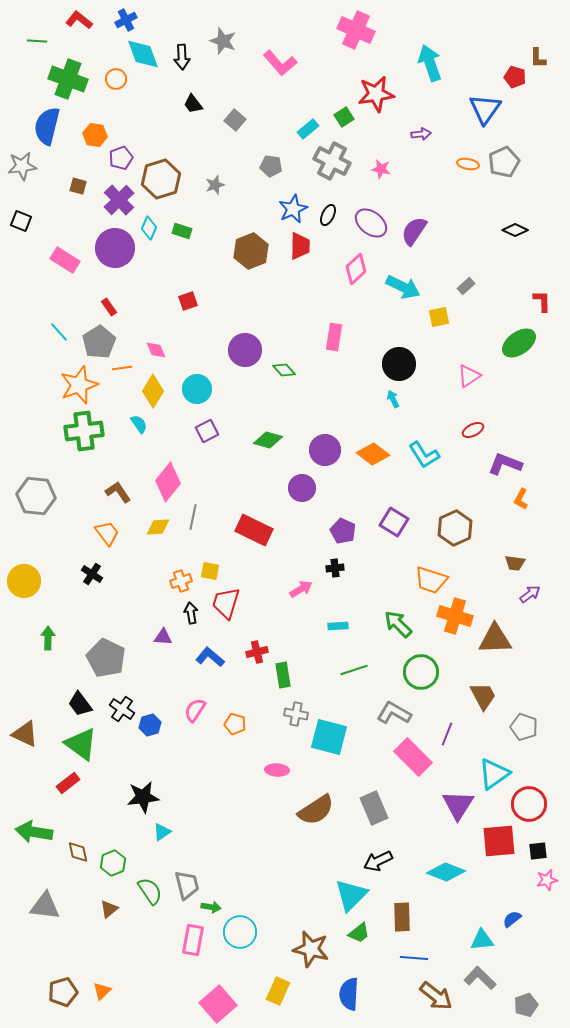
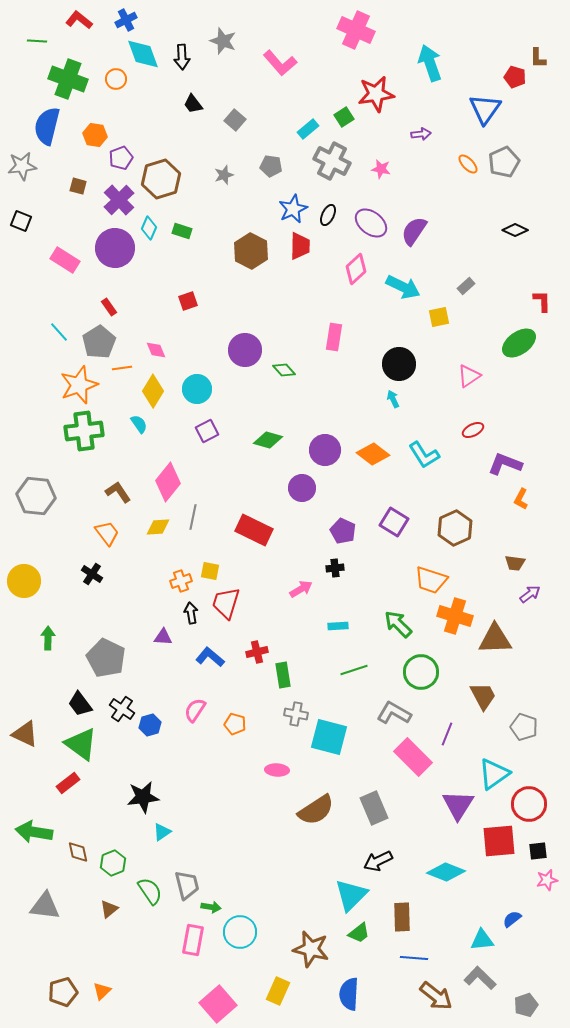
orange ellipse at (468, 164): rotated 35 degrees clockwise
gray star at (215, 185): moved 9 px right, 10 px up
brown hexagon at (251, 251): rotated 12 degrees counterclockwise
